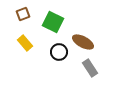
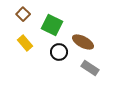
brown square: rotated 24 degrees counterclockwise
green square: moved 1 px left, 3 px down
gray rectangle: rotated 24 degrees counterclockwise
